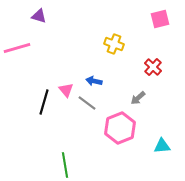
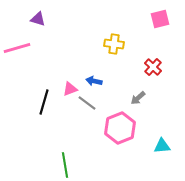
purple triangle: moved 1 px left, 3 px down
yellow cross: rotated 12 degrees counterclockwise
pink triangle: moved 4 px right, 1 px up; rotated 49 degrees clockwise
